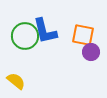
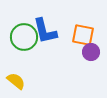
green circle: moved 1 px left, 1 px down
